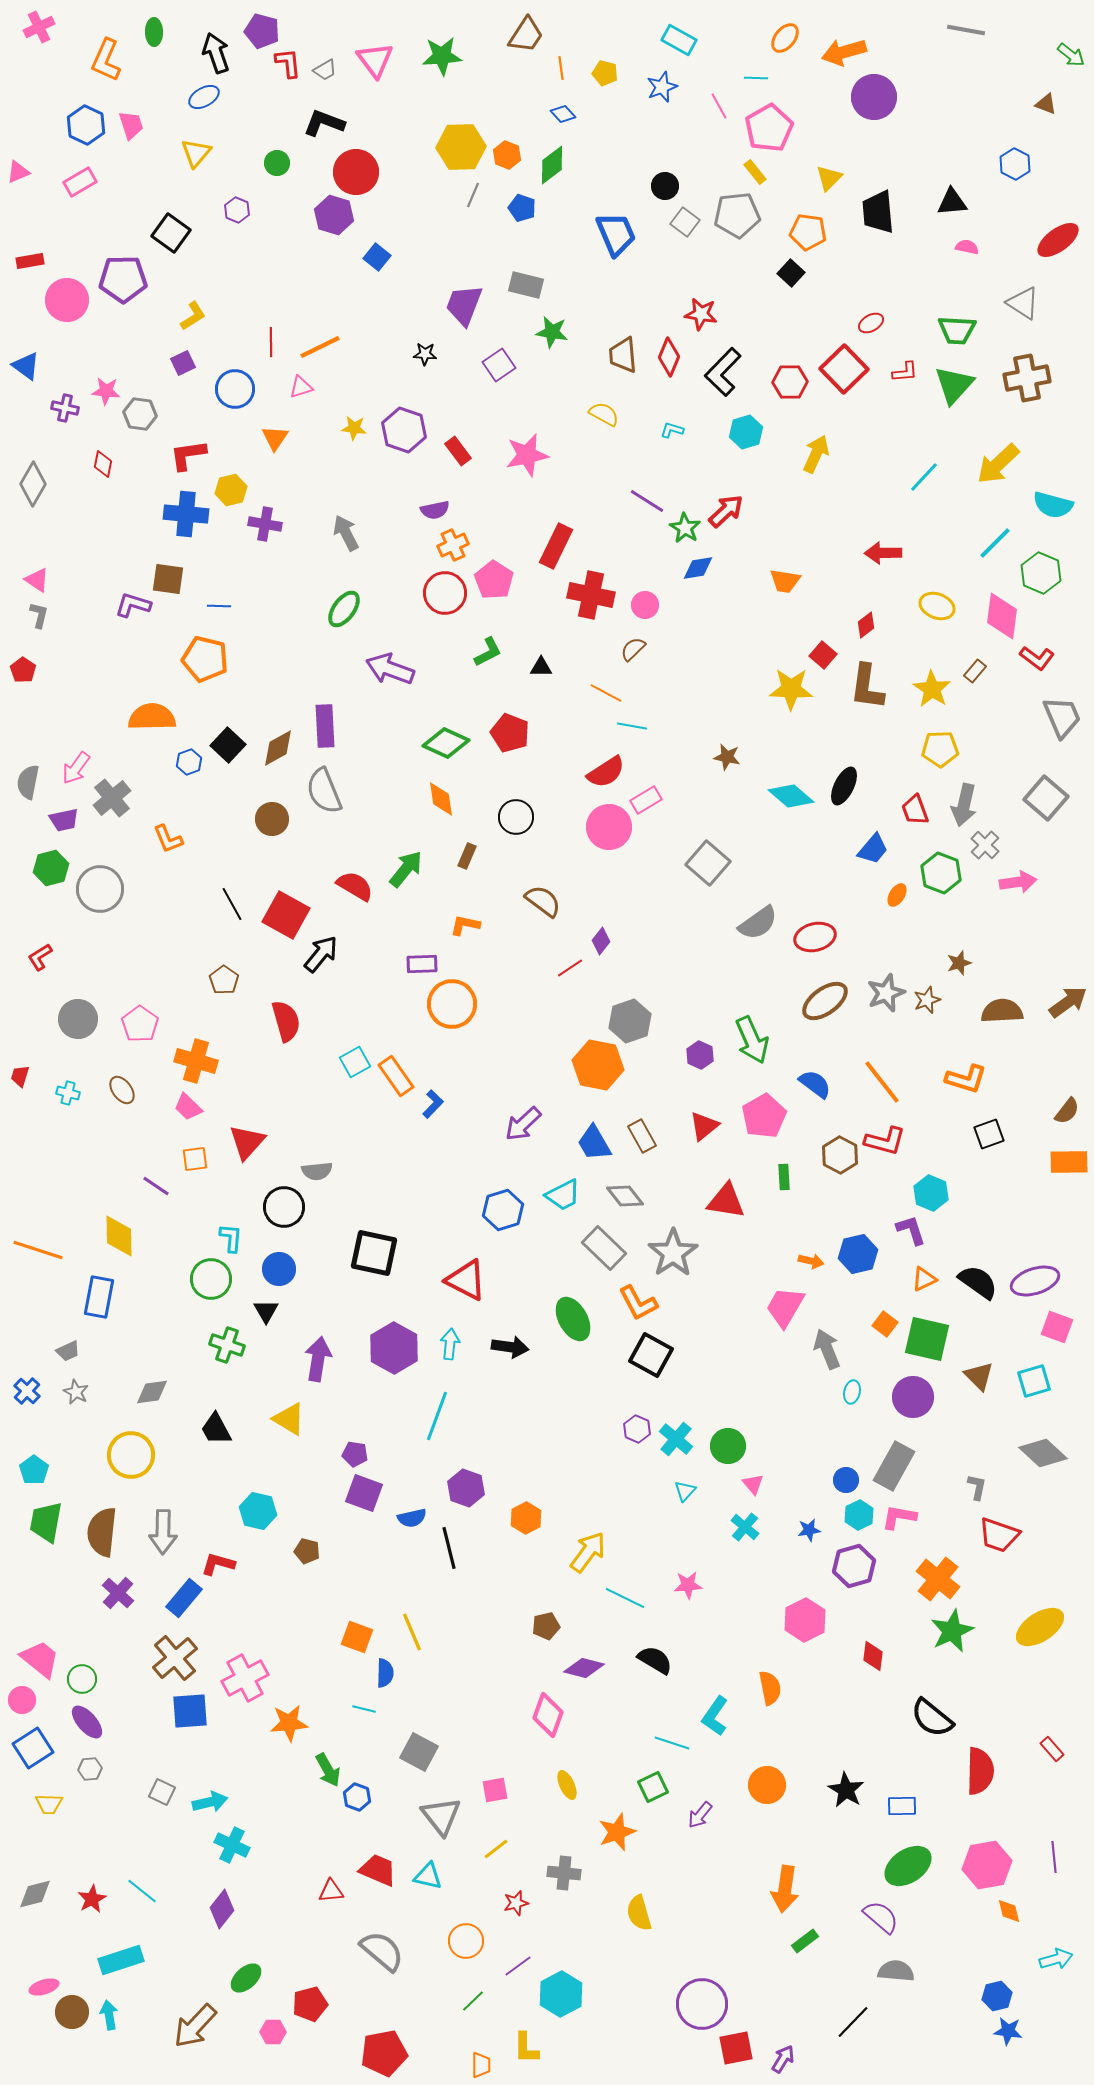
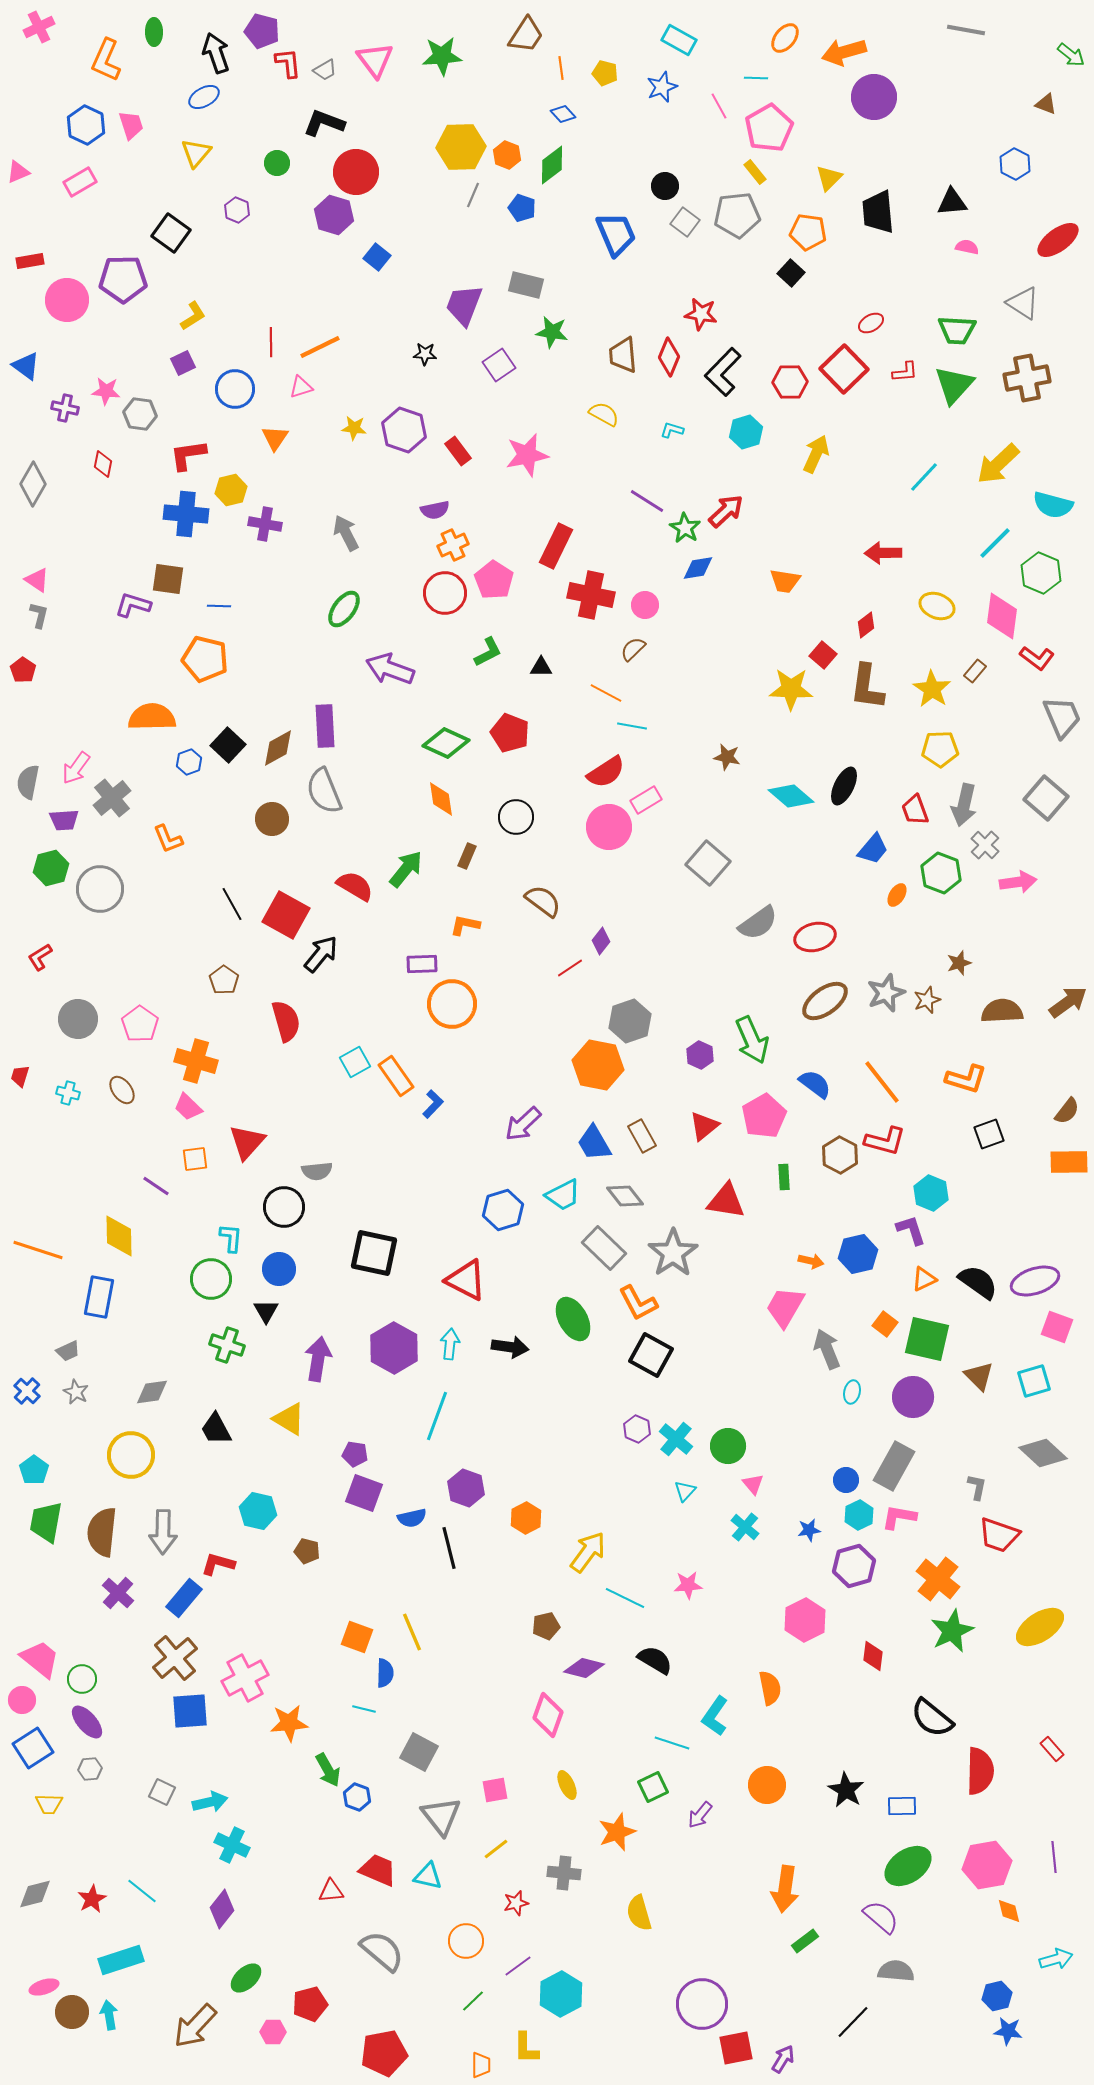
purple trapezoid at (64, 820): rotated 8 degrees clockwise
